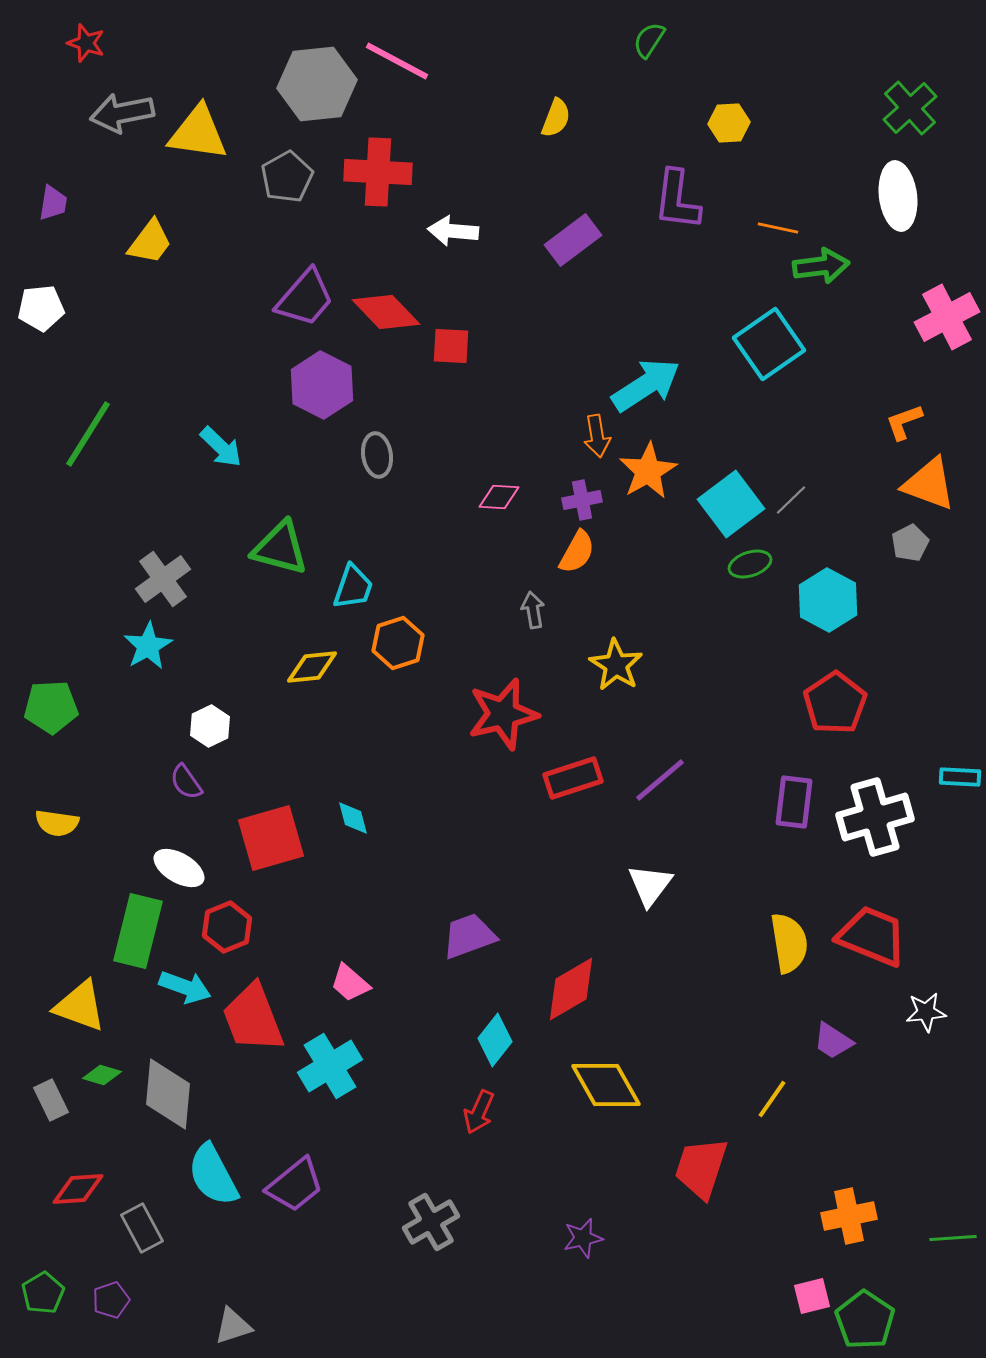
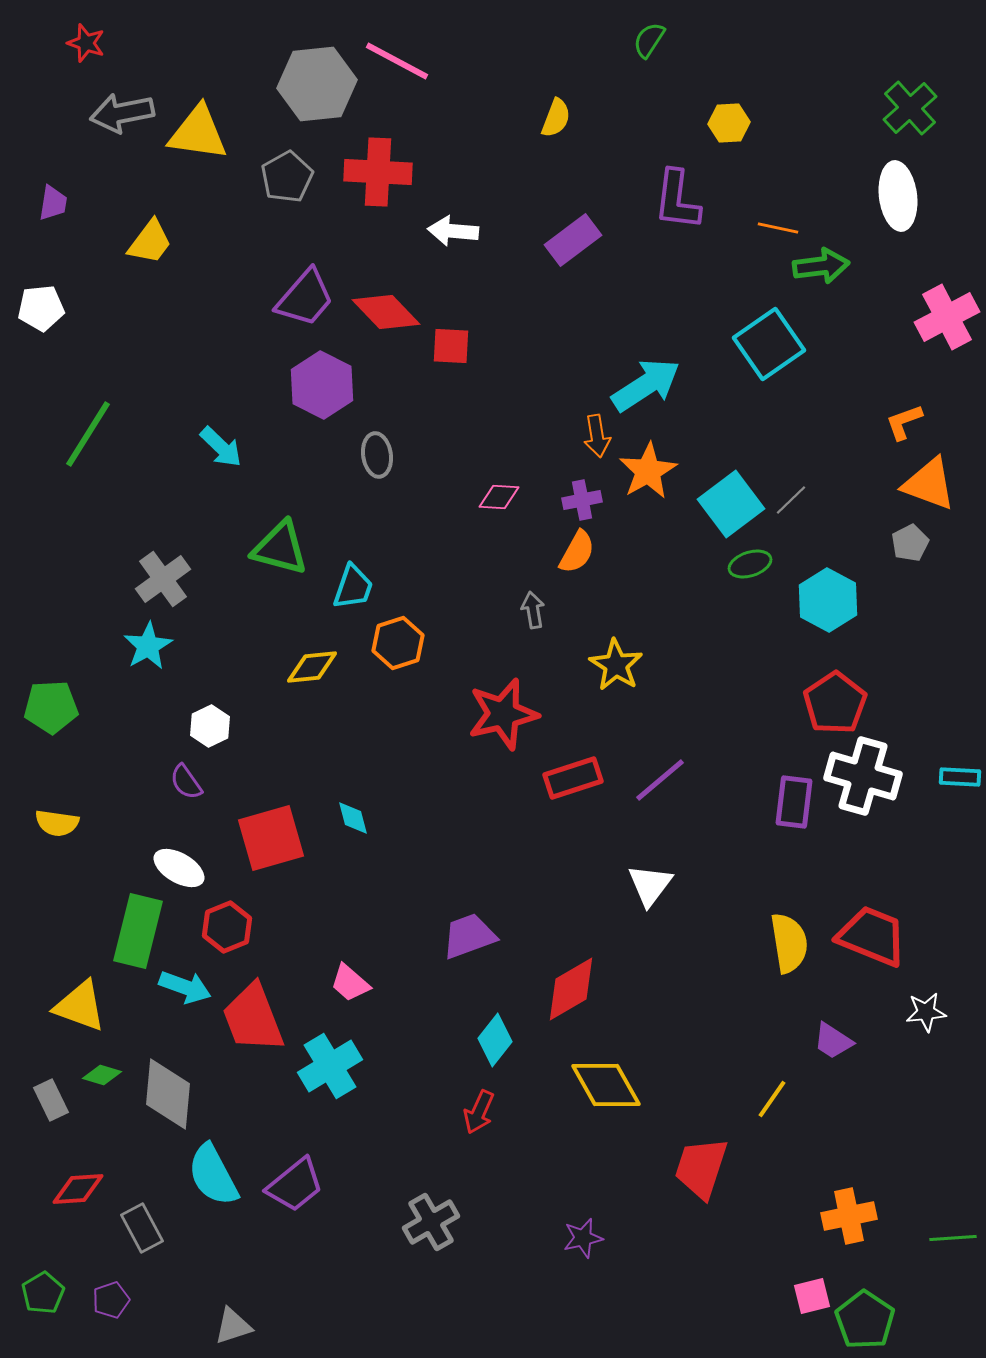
white cross at (875, 817): moved 12 px left, 41 px up; rotated 32 degrees clockwise
